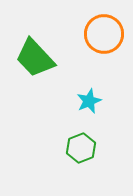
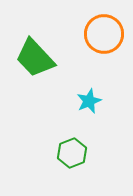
green hexagon: moved 9 px left, 5 px down
